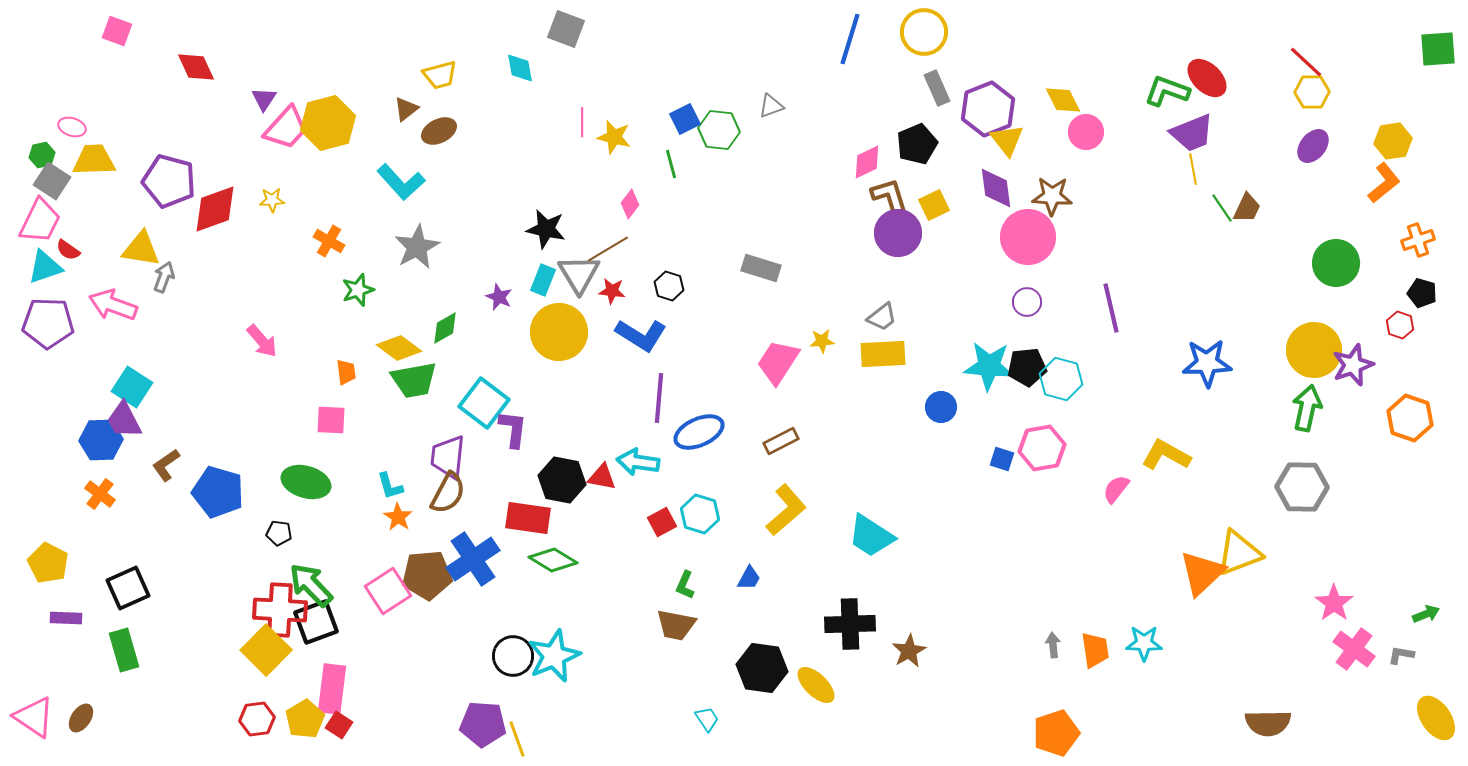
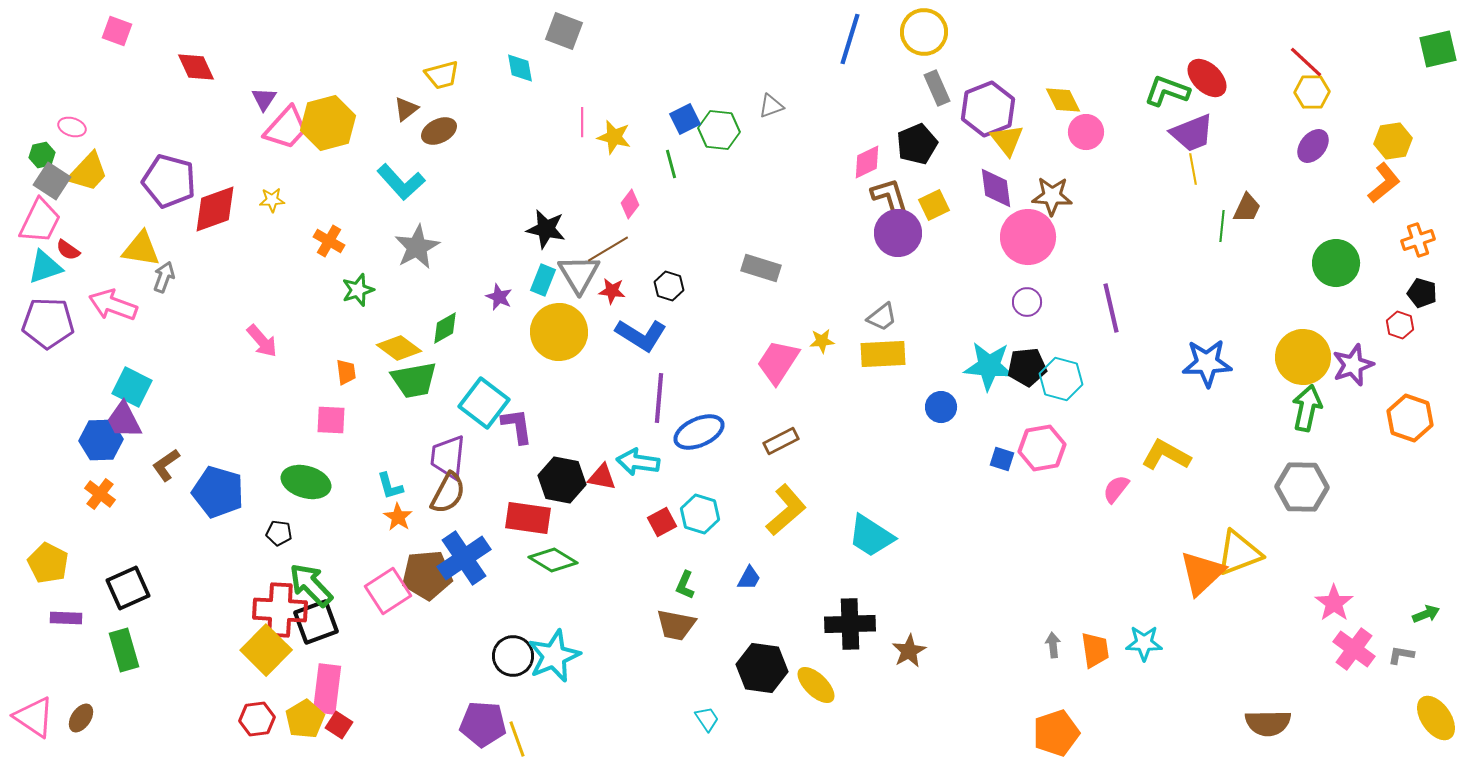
gray square at (566, 29): moved 2 px left, 2 px down
green square at (1438, 49): rotated 9 degrees counterclockwise
yellow trapezoid at (440, 75): moved 2 px right
yellow trapezoid at (94, 160): moved 6 px left, 12 px down; rotated 135 degrees clockwise
green line at (1222, 208): moved 18 px down; rotated 40 degrees clockwise
yellow circle at (1314, 350): moved 11 px left, 7 px down
cyan square at (132, 387): rotated 6 degrees counterclockwise
purple L-shape at (513, 429): moved 4 px right, 3 px up; rotated 15 degrees counterclockwise
blue cross at (473, 559): moved 9 px left, 1 px up
pink rectangle at (332, 689): moved 5 px left
